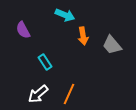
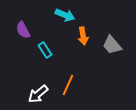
cyan rectangle: moved 12 px up
orange line: moved 1 px left, 9 px up
